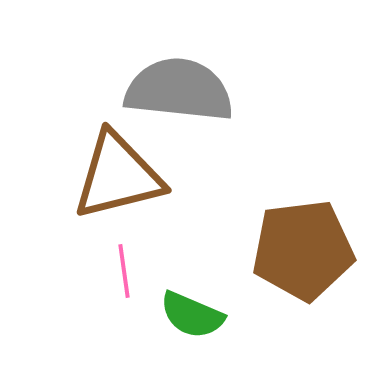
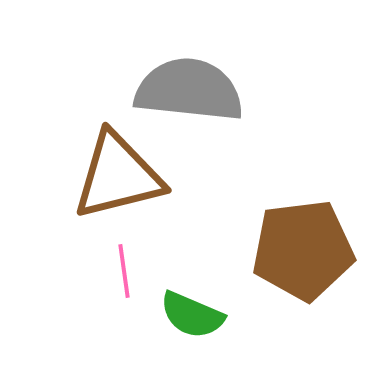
gray semicircle: moved 10 px right
